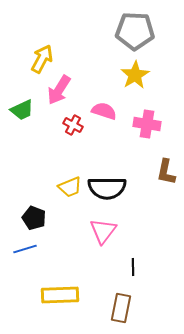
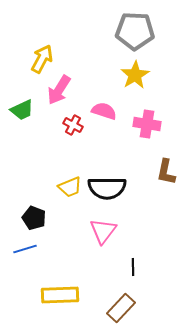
brown rectangle: rotated 32 degrees clockwise
